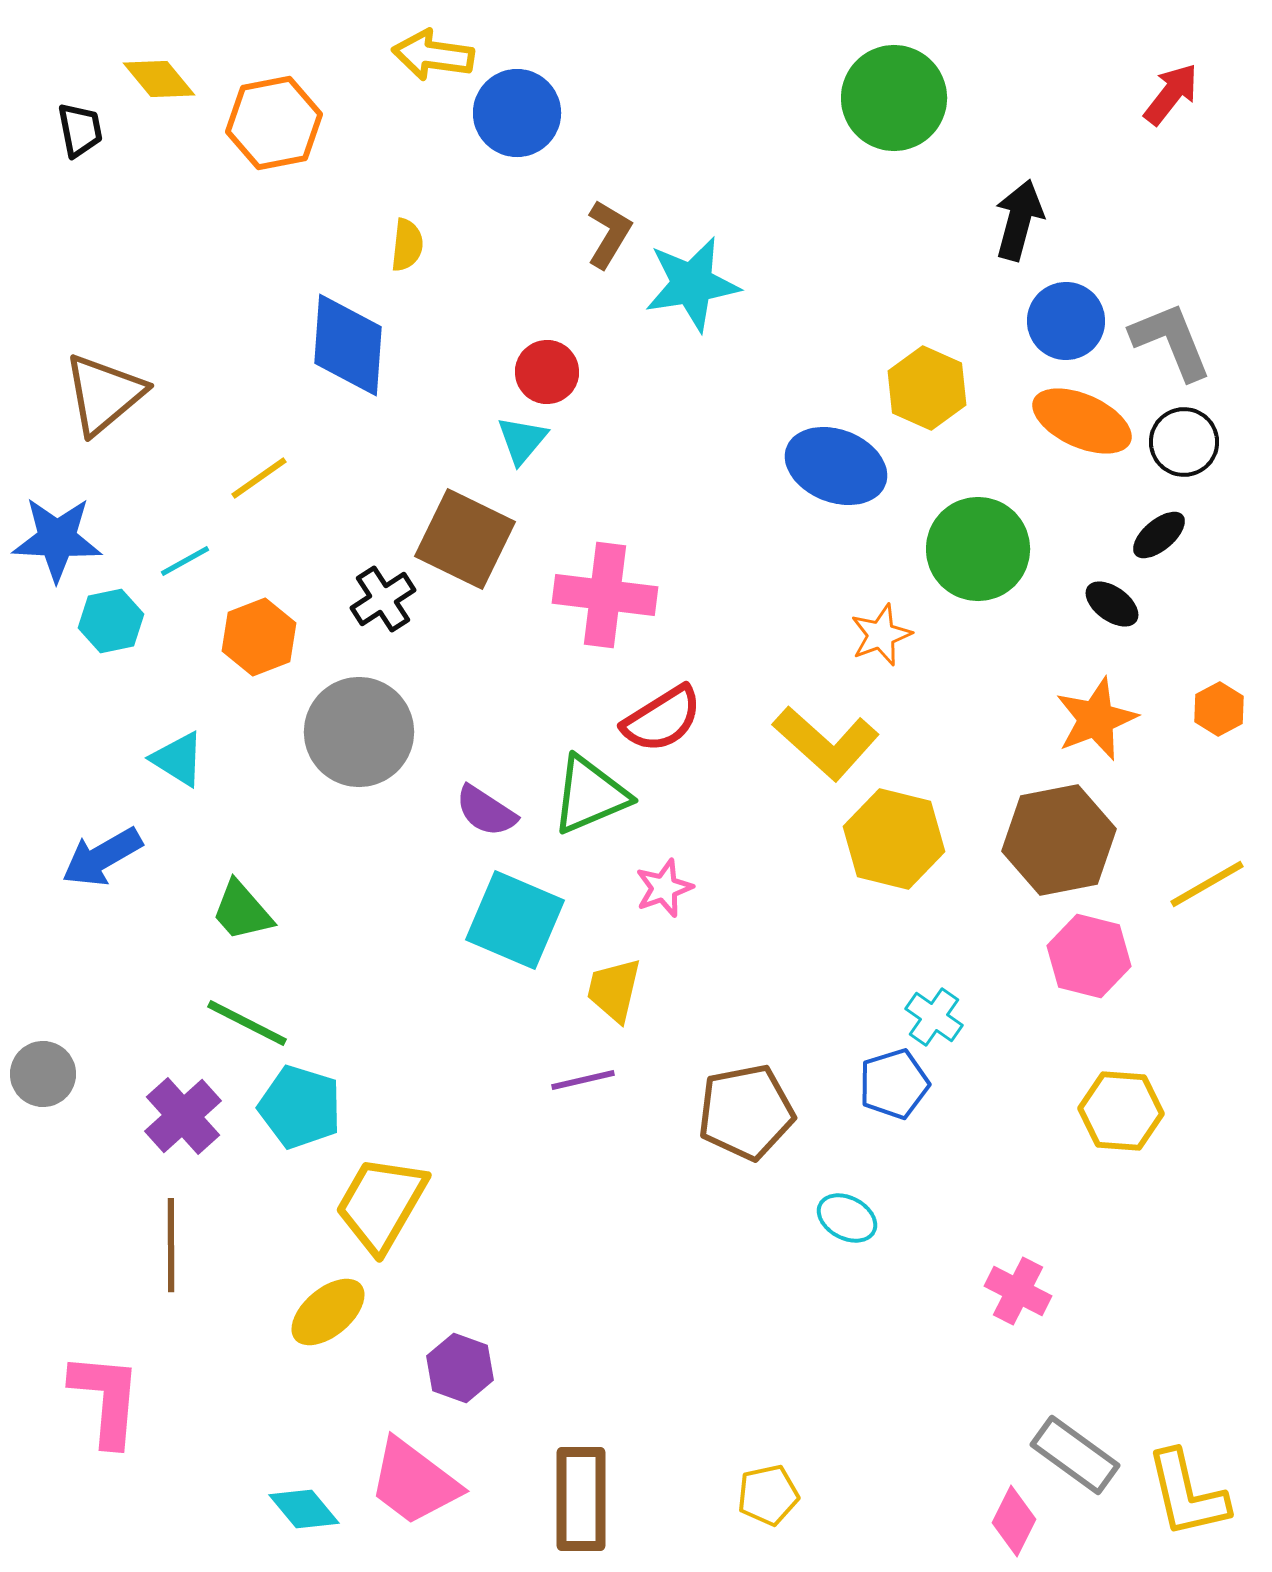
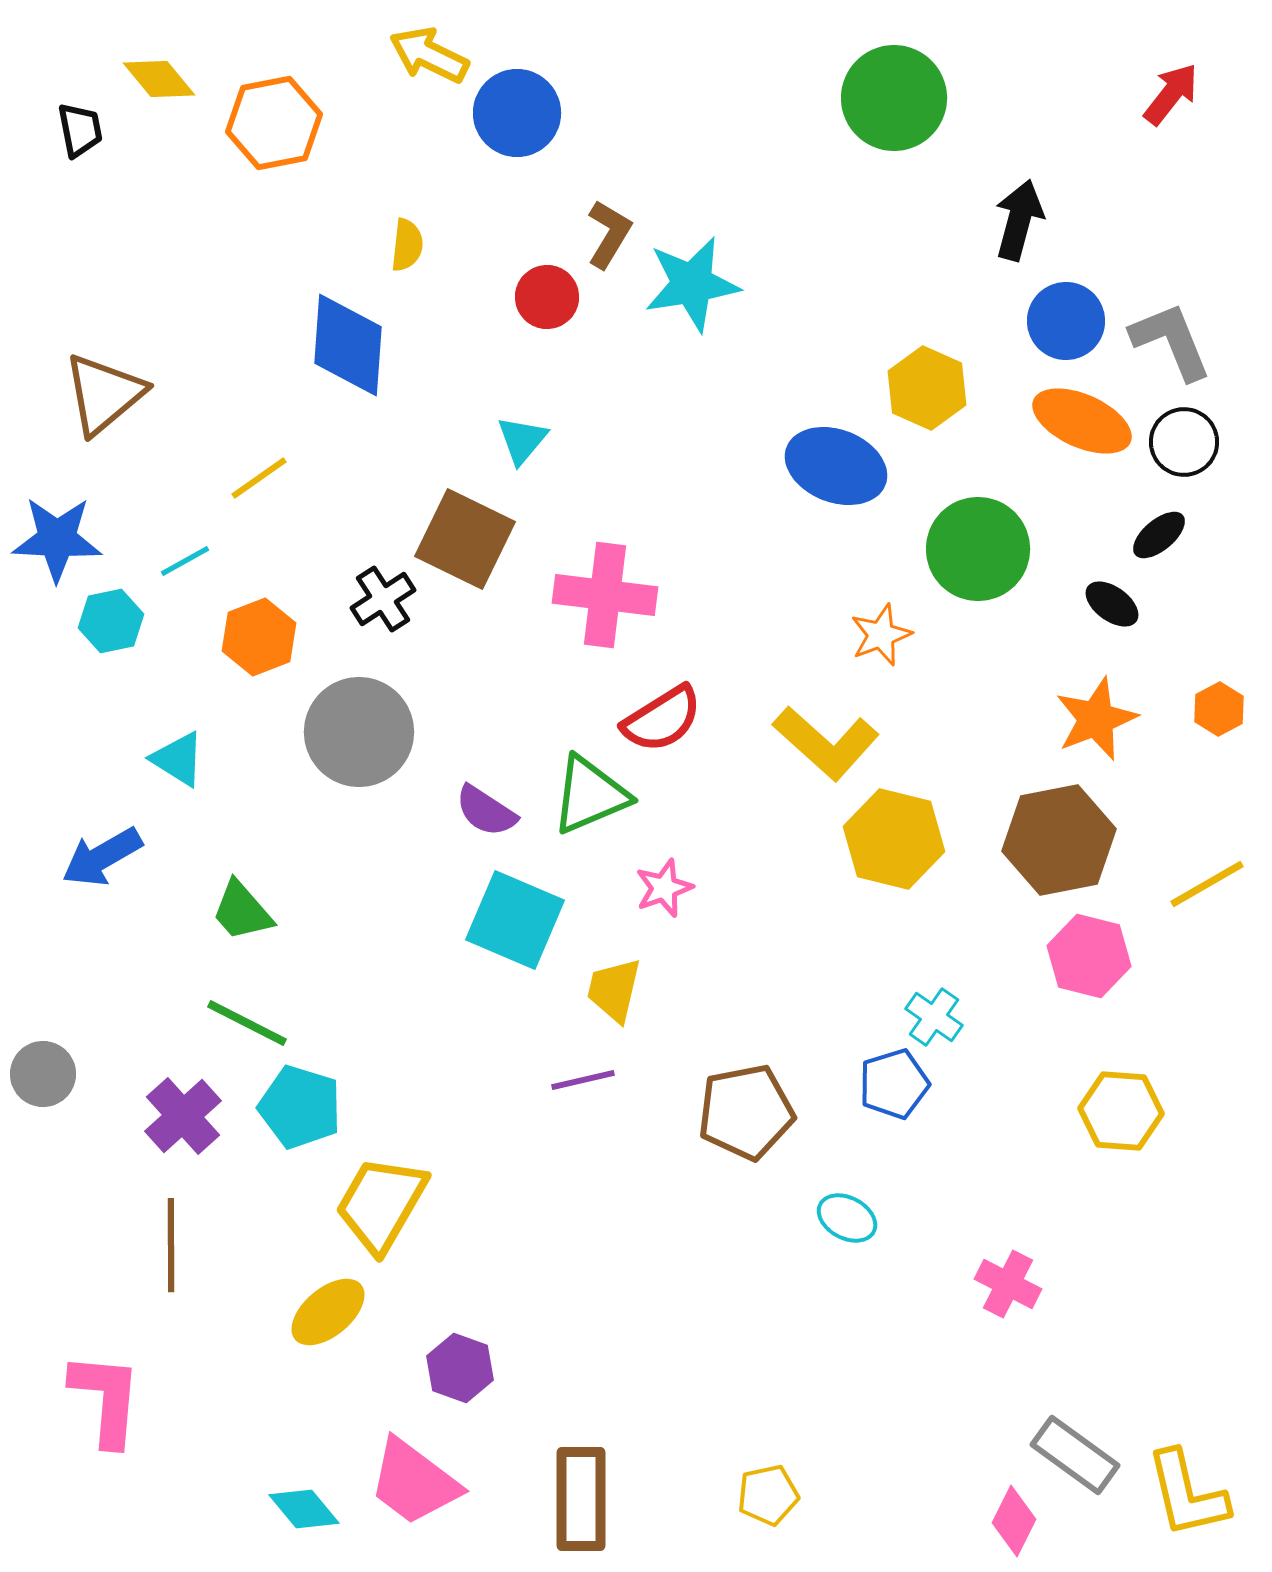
yellow arrow at (433, 55): moved 4 px left; rotated 18 degrees clockwise
red circle at (547, 372): moved 75 px up
pink cross at (1018, 1291): moved 10 px left, 7 px up
